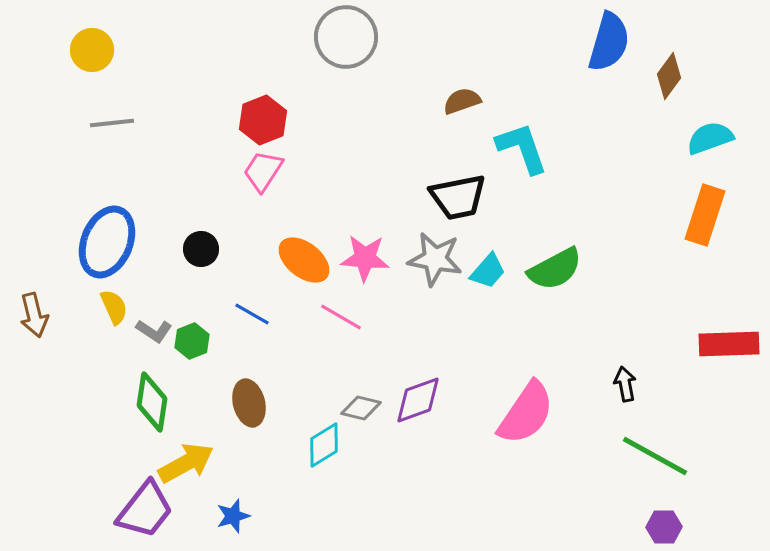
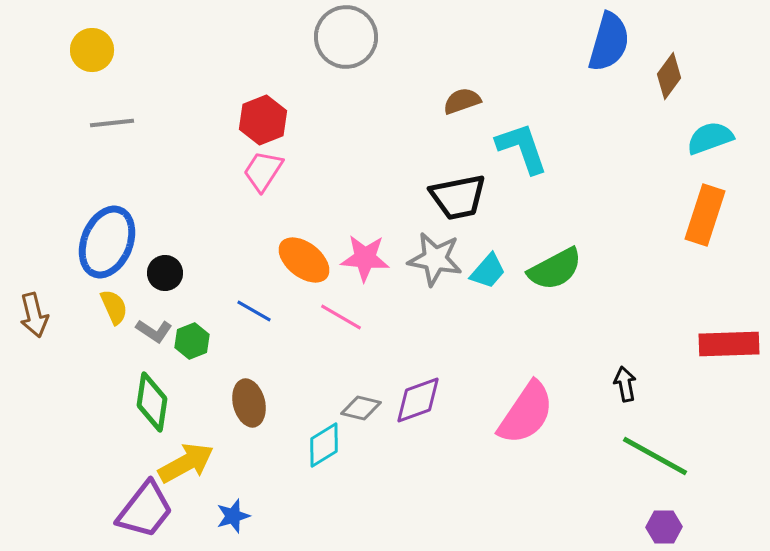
black circle: moved 36 px left, 24 px down
blue line: moved 2 px right, 3 px up
